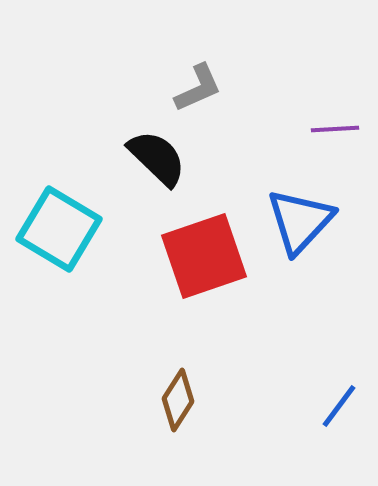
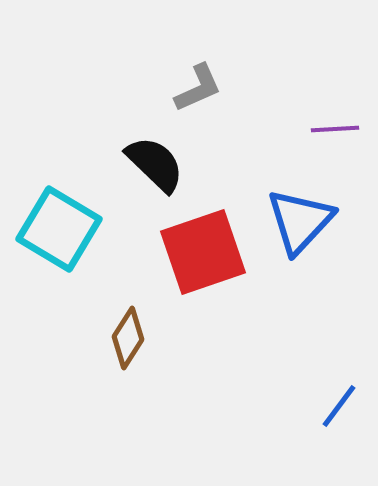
black semicircle: moved 2 px left, 6 px down
red square: moved 1 px left, 4 px up
brown diamond: moved 50 px left, 62 px up
